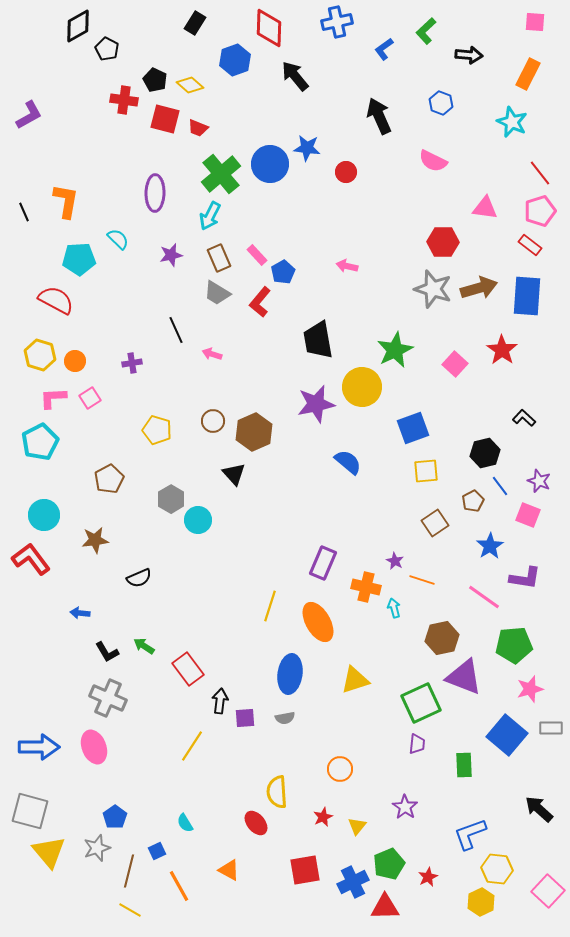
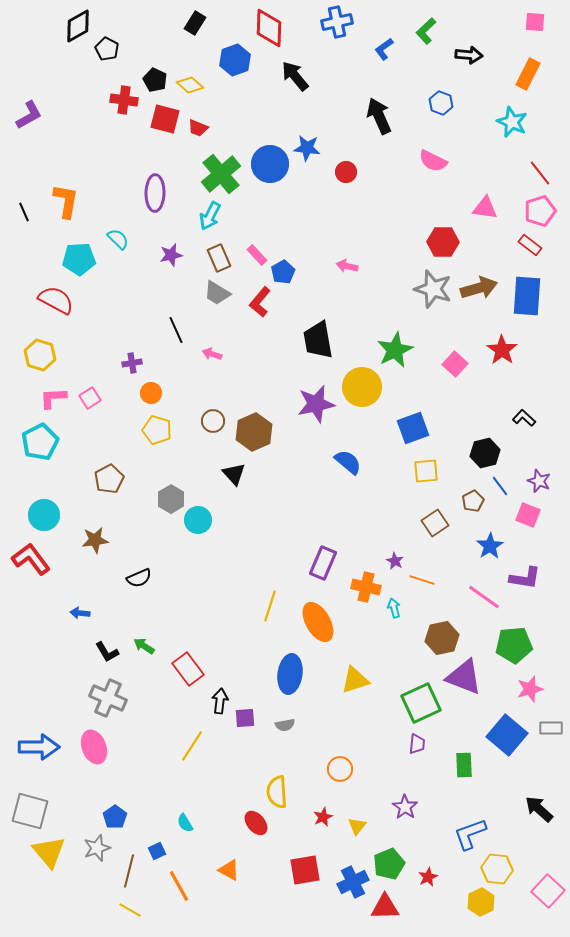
orange circle at (75, 361): moved 76 px right, 32 px down
gray semicircle at (285, 718): moved 7 px down
